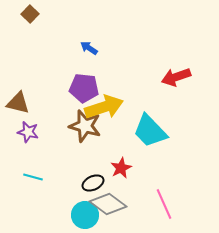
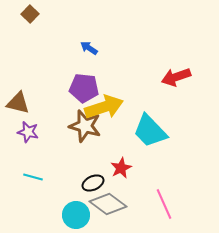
cyan circle: moved 9 px left
